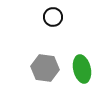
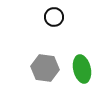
black circle: moved 1 px right
